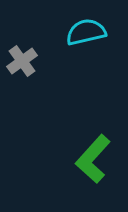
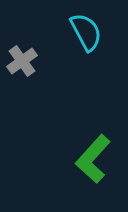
cyan semicircle: rotated 75 degrees clockwise
